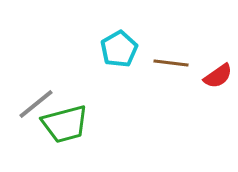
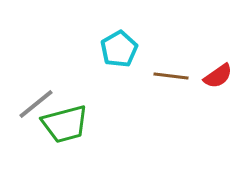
brown line: moved 13 px down
